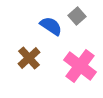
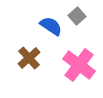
pink cross: moved 1 px left, 1 px up
